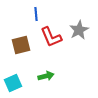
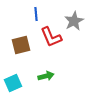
gray star: moved 5 px left, 9 px up
